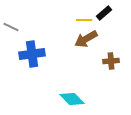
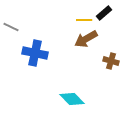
blue cross: moved 3 px right, 1 px up; rotated 20 degrees clockwise
brown cross: rotated 21 degrees clockwise
